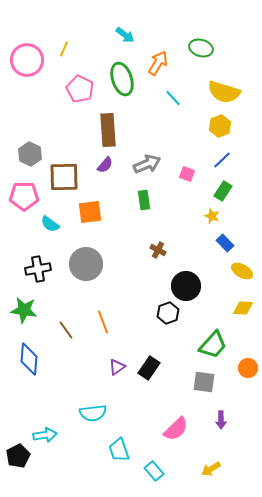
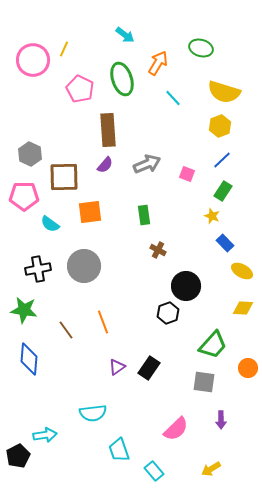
pink circle at (27, 60): moved 6 px right
green rectangle at (144, 200): moved 15 px down
gray circle at (86, 264): moved 2 px left, 2 px down
